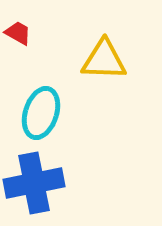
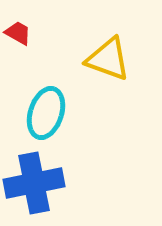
yellow triangle: moved 4 px right, 1 px up; rotated 18 degrees clockwise
cyan ellipse: moved 5 px right
